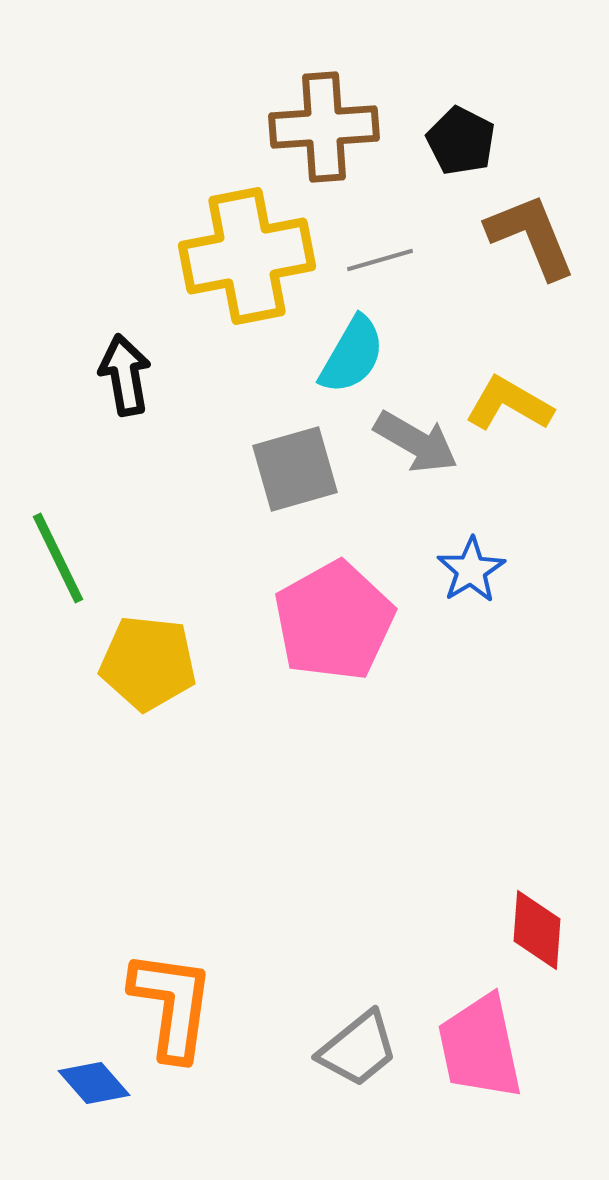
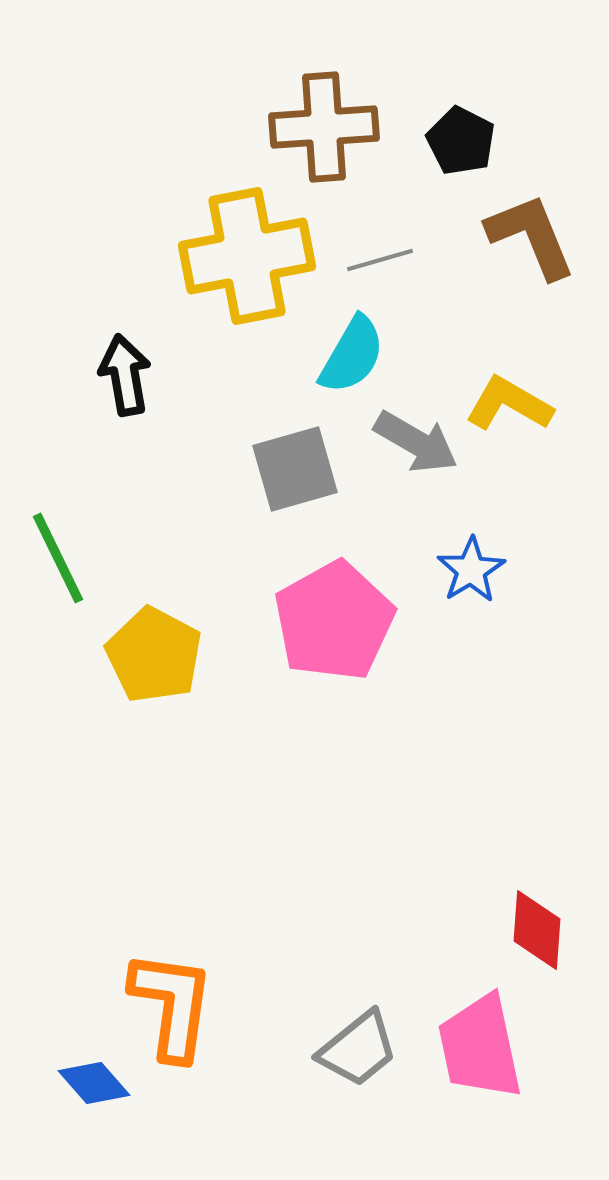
yellow pentagon: moved 6 px right, 8 px up; rotated 22 degrees clockwise
